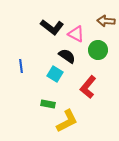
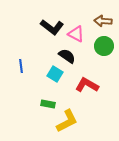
brown arrow: moved 3 px left
green circle: moved 6 px right, 4 px up
red L-shape: moved 1 px left, 2 px up; rotated 80 degrees clockwise
